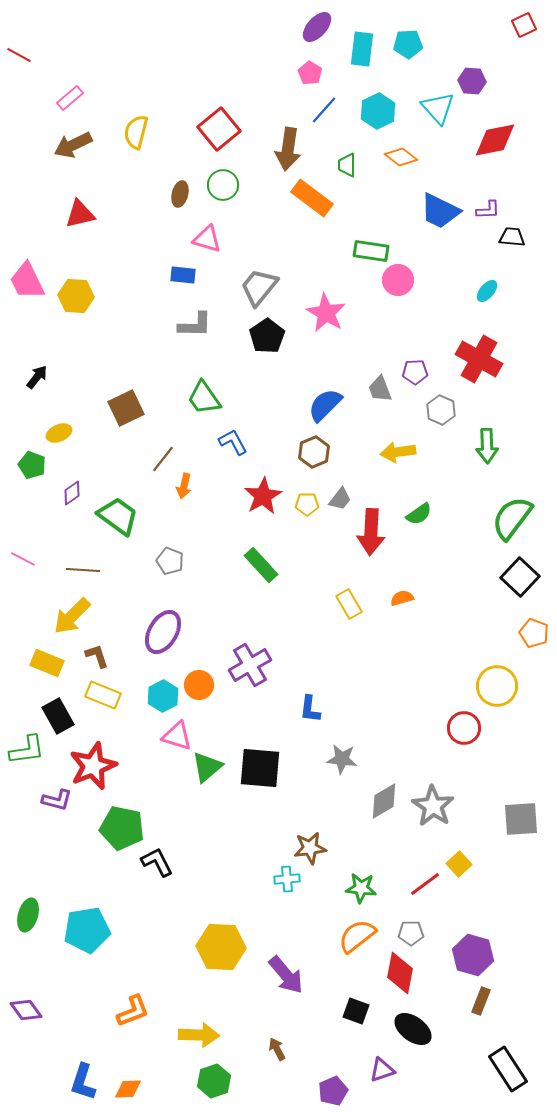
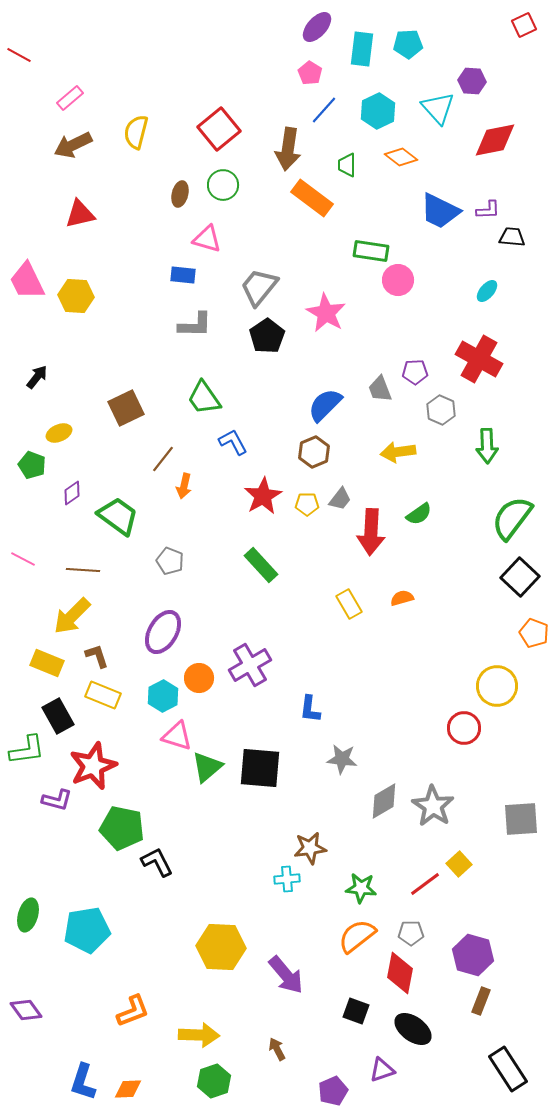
orange circle at (199, 685): moved 7 px up
